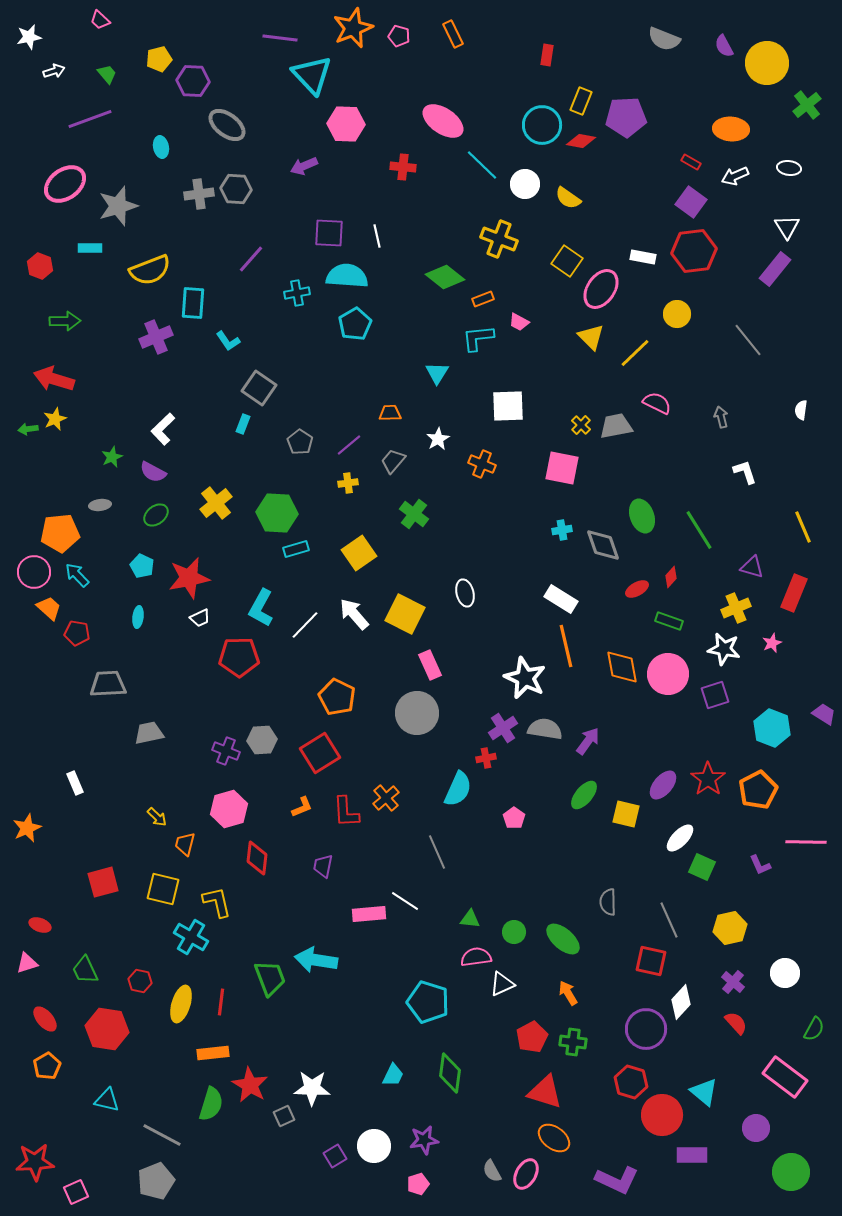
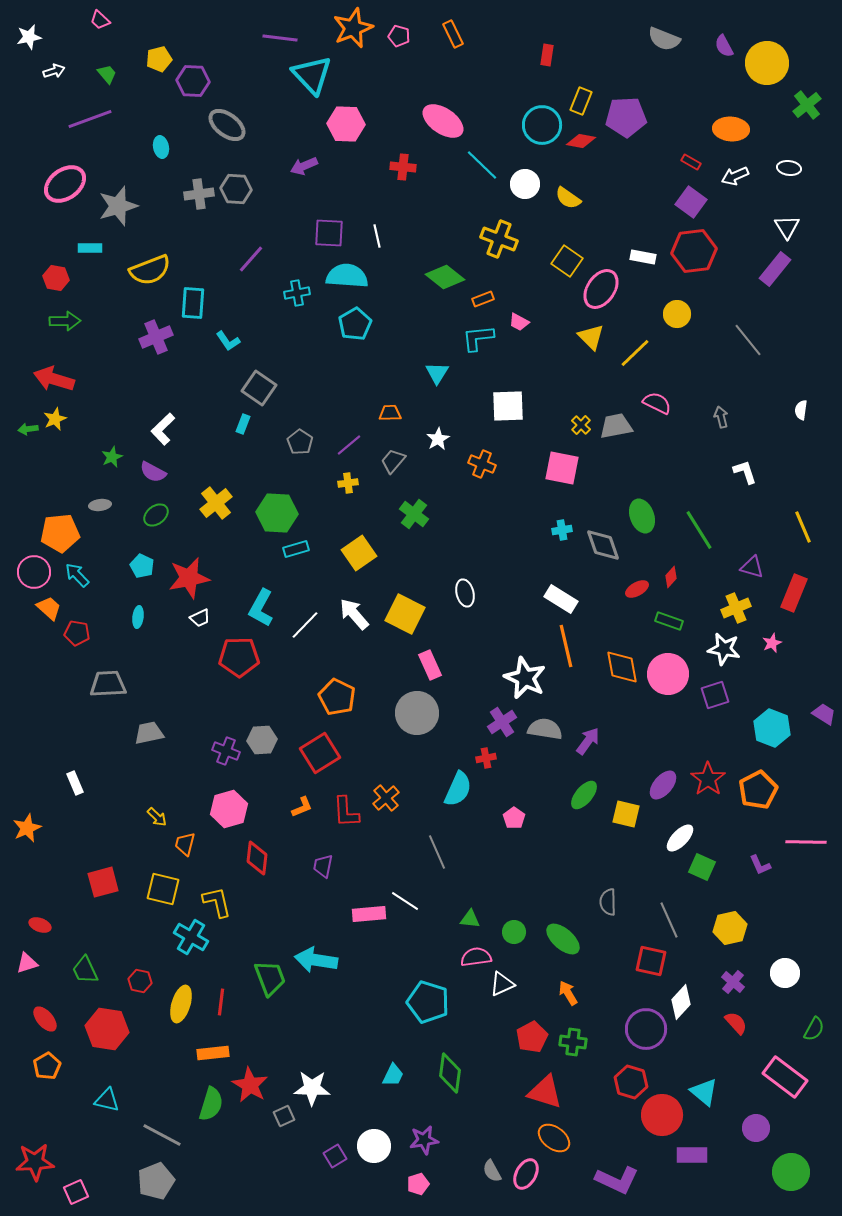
red hexagon at (40, 266): moved 16 px right, 12 px down; rotated 10 degrees counterclockwise
purple cross at (503, 728): moved 1 px left, 6 px up
